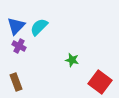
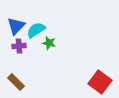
cyan semicircle: moved 3 px left, 3 px down; rotated 12 degrees clockwise
purple cross: rotated 32 degrees counterclockwise
green star: moved 23 px left, 17 px up
brown rectangle: rotated 24 degrees counterclockwise
